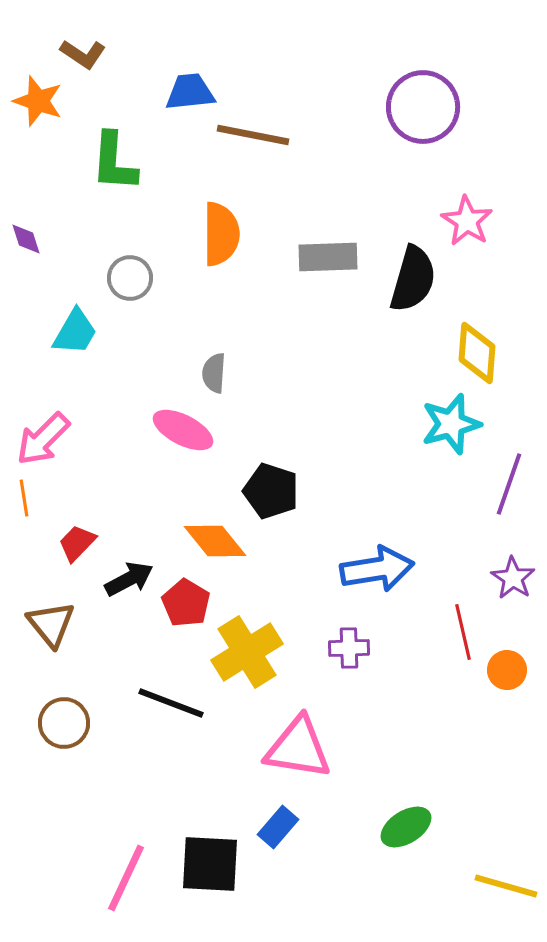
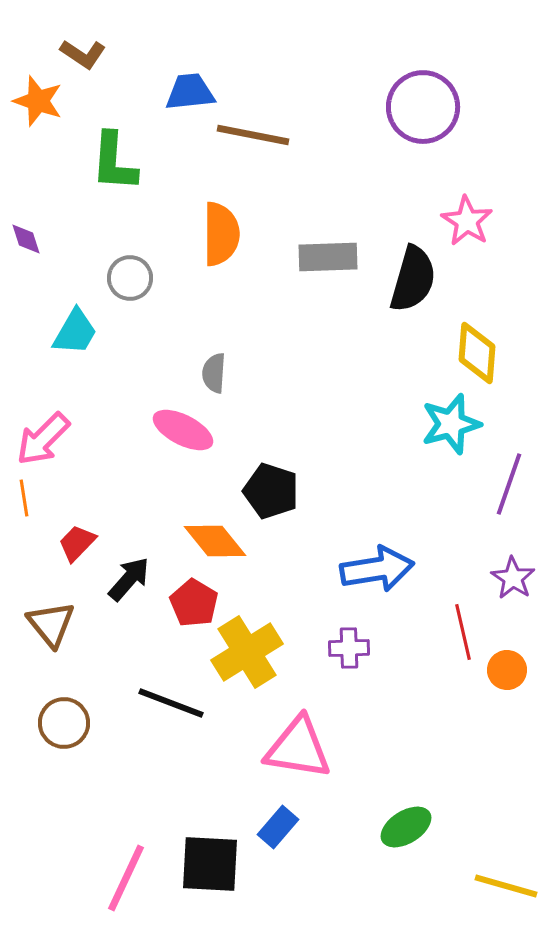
black arrow: rotated 21 degrees counterclockwise
red pentagon: moved 8 px right
